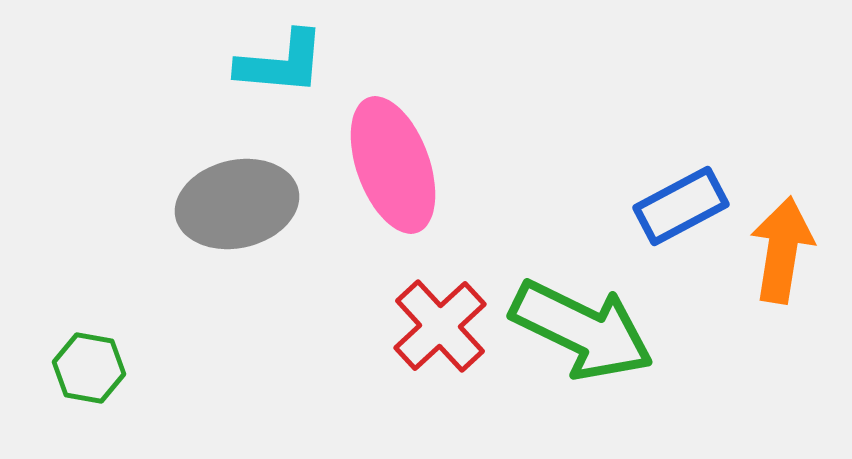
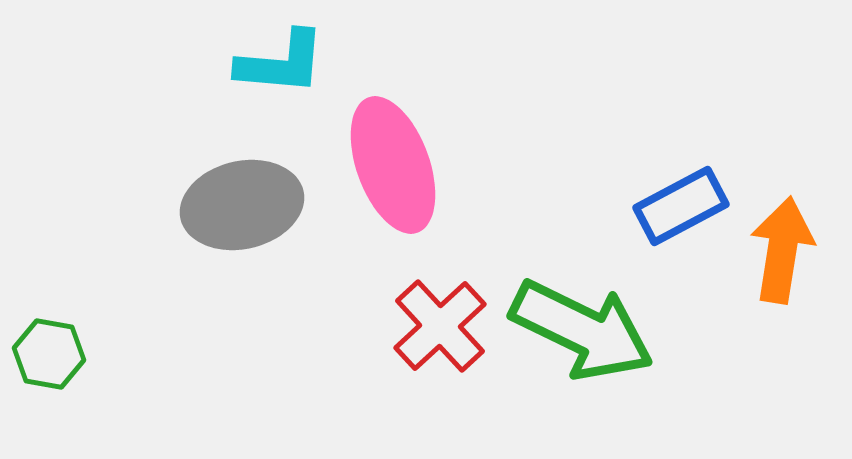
gray ellipse: moved 5 px right, 1 px down
green hexagon: moved 40 px left, 14 px up
